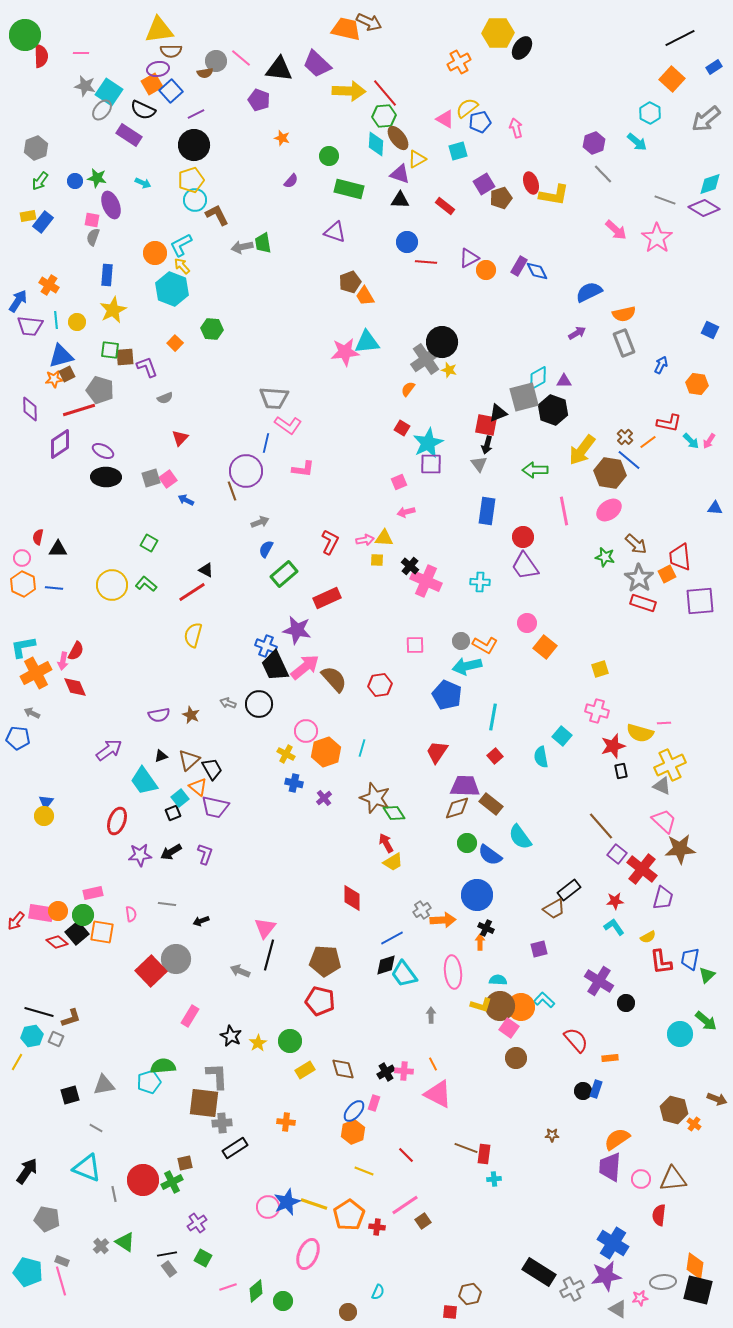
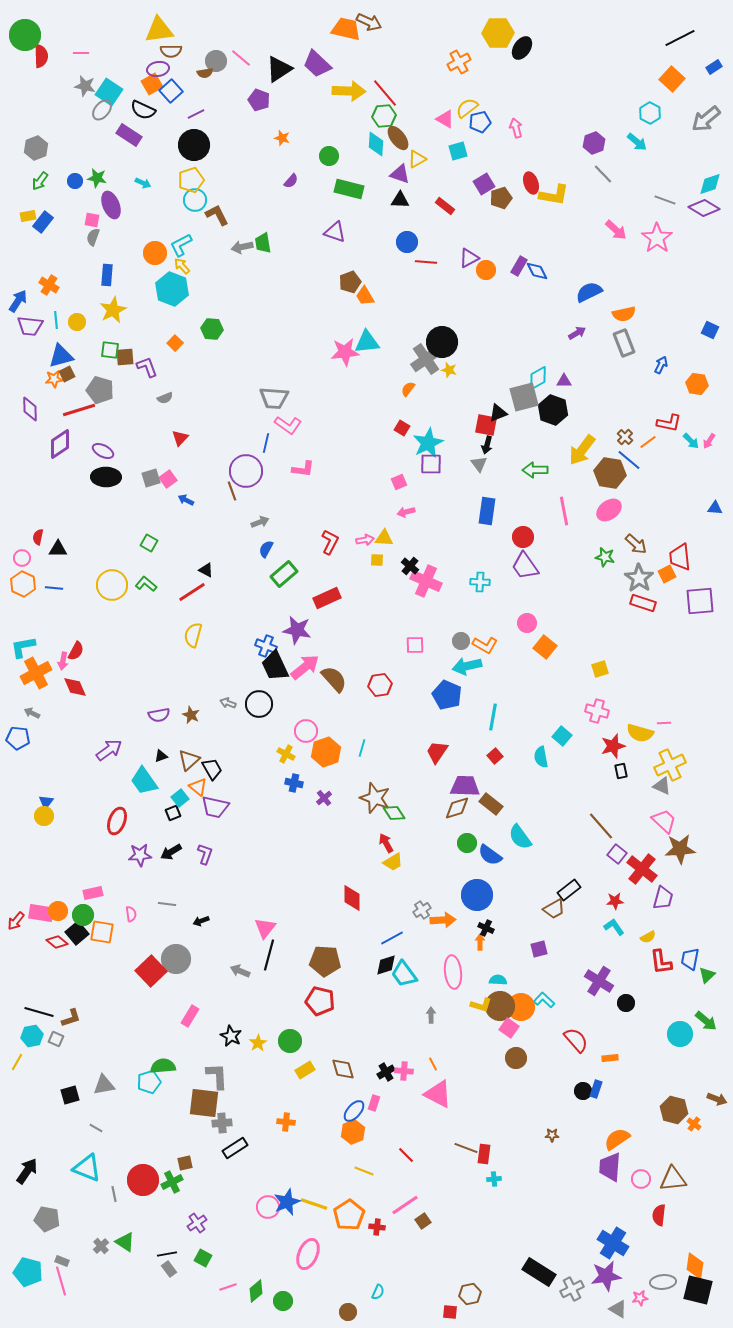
black triangle at (279, 69): rotated 40 degrees counterclockwise
